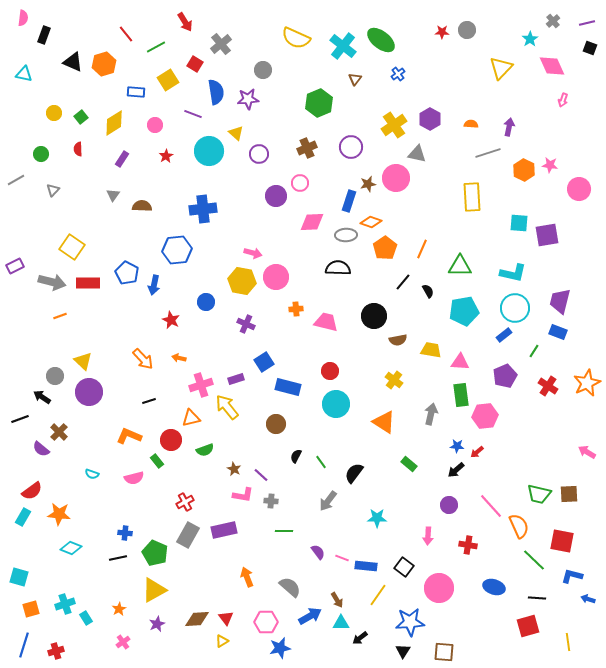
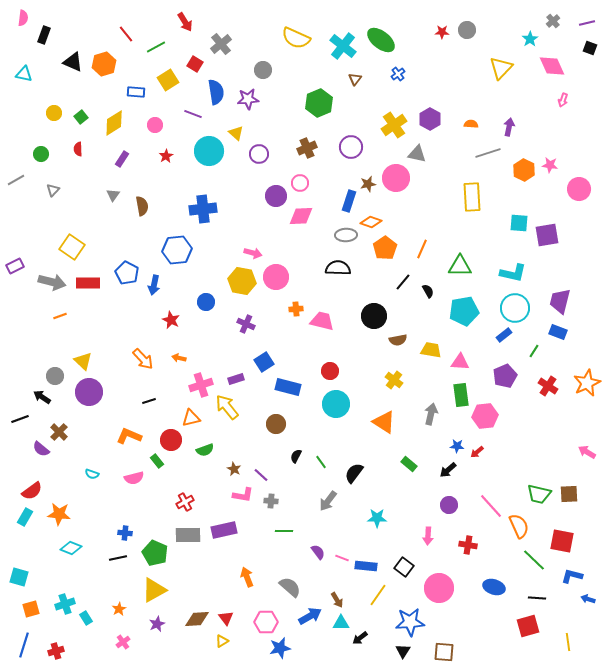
brown semicircle at (142, 206): rotated 78 degrees clockwise
pink diamond at (312, 222): moved 11 px left, 6 px up
pink trapezoid at (326, 322): moved 4 px left, 1 px up
black arrow at (456, 470): moved 8 px left
cyan rectangle at (23, 517): moved 2 px right
gray rectangle at (188, 535): rotated 60 degrees clockwise
